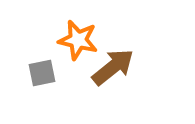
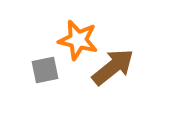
gray square: moved 3 px right, 3 px up
